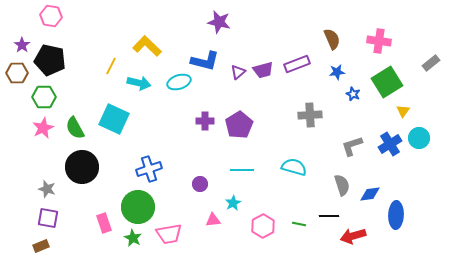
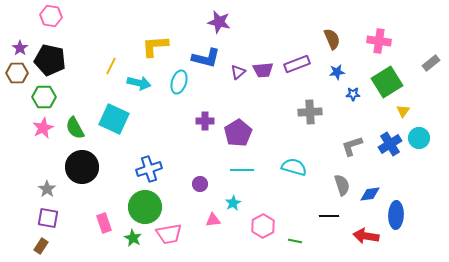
purple star at (22, 45): moved 2 px left, 3 px down
yellow L-shape at (147, 46): moved 8 px right; rotated 48 degrees counterclockwise
blue L-shape at (205, 61): moved 1 px right, 3 px up
purple trapezoid at (263, 70): rotated 10 degrees clockwise
cyan ellipse at (179, 82): rotated 55 degrees counterclockwise
blue star at (353, 94): rotated 24 degrees counterclockwise
gray cross at (310, 115): moved 3 px up
purple pentagon at (239, 125): moved 1 px left, 8 px down
gray star at (47, 189): rotated 18 degrees clockwise
green circle at (138, 207): moved 7 px right
green line at (299, 224): moved 4 px left, 17 px down
red arrow at (353, 236): moved 13 px right; rotated 25 degrees clockwise
brown rectangle at (41, 246): rotated 35 degrees counterclockwise
